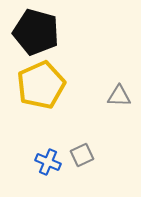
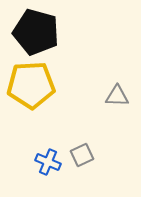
yellow pentagon: moved 10 px left; rotated 21 degrees clockwise
gray triangle: moved 2 px left
